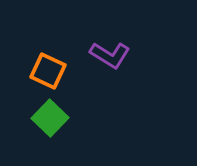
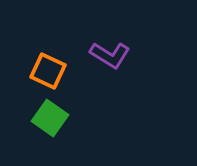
green square: rotated 9 degrees counterclockwise
